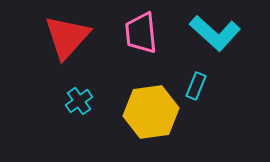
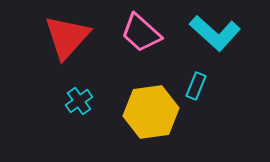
pink trapezoid: rotated 42 degrees counterclockwise
